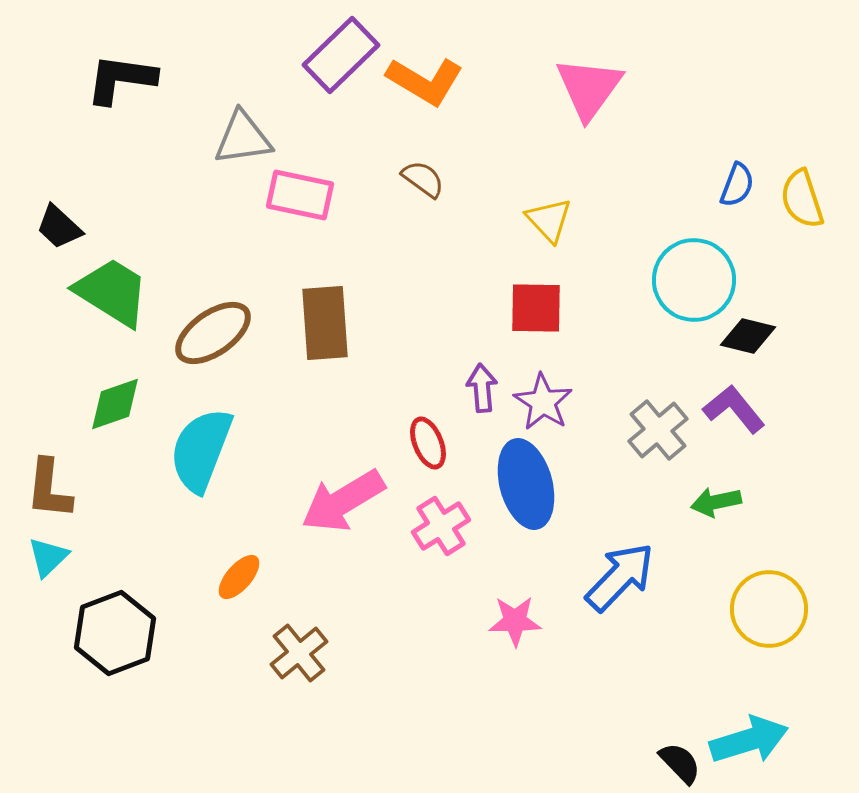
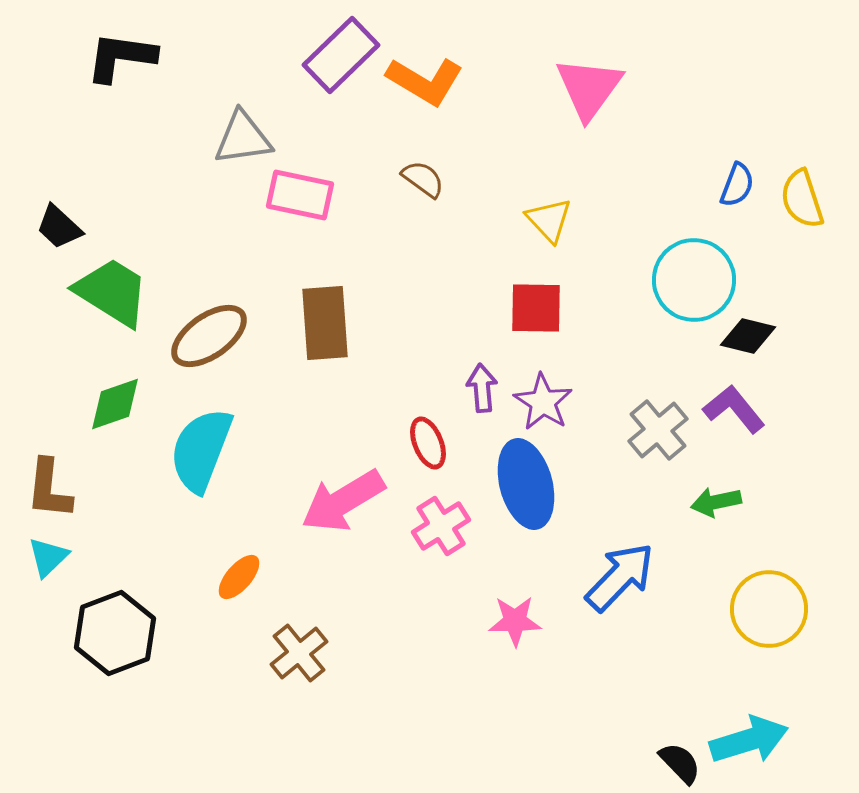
black L-shape: moved 22 px up
brown ellipse: moved 4 px left, 3 px down
